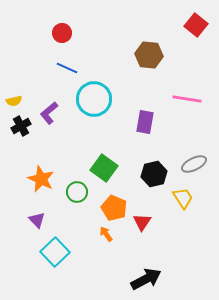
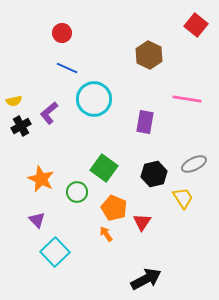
brown hexagon: rotated 20 degrees clockwise
